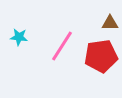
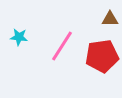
brown triangle: moved 4 px up
red pentagon: moved 1 px right
